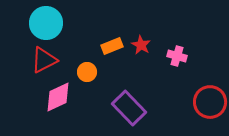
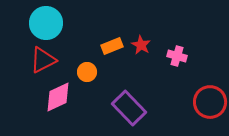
red triangle: moved 1 px left
